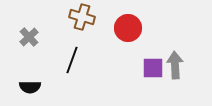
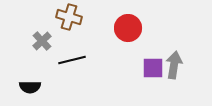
brown cross: moved 13 px left
gray cross: moved 13 px right, 4 px down
black line: rotated 56 degrees clockwise
gray arrow: moved 1 px left; rotated 12 degrees clockwise
